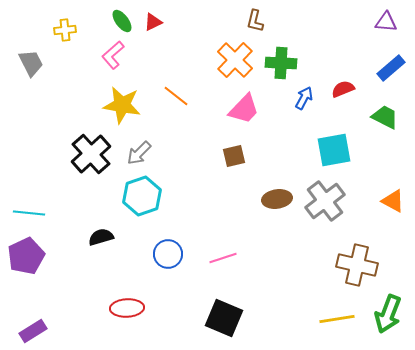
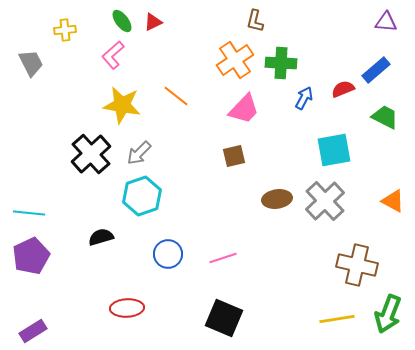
orange cross: rotated 12 degrees clockwise
blue rectangle: moved 15 px left, 2 px down
gray cross: rotated 6 degrees counterclockwise
purple pentagon: moved 5 px right
